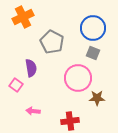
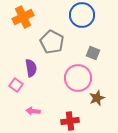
blue circle: moved 11 px left, 13 px up
brown star: rotated 21 degrees counterclockwise
